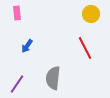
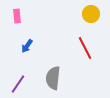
pink rectangle: moved 3 px down
purple line: moved 1 px right
